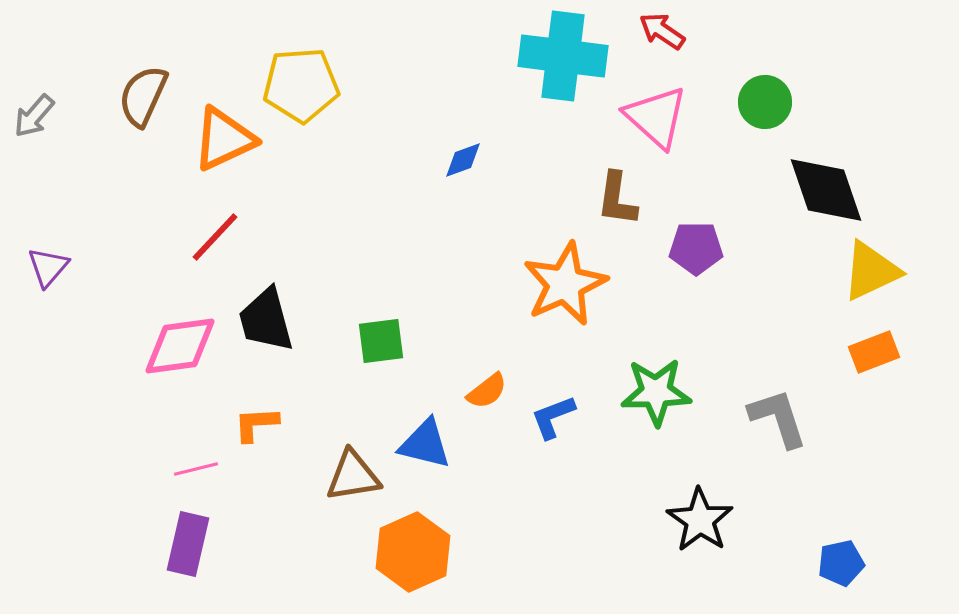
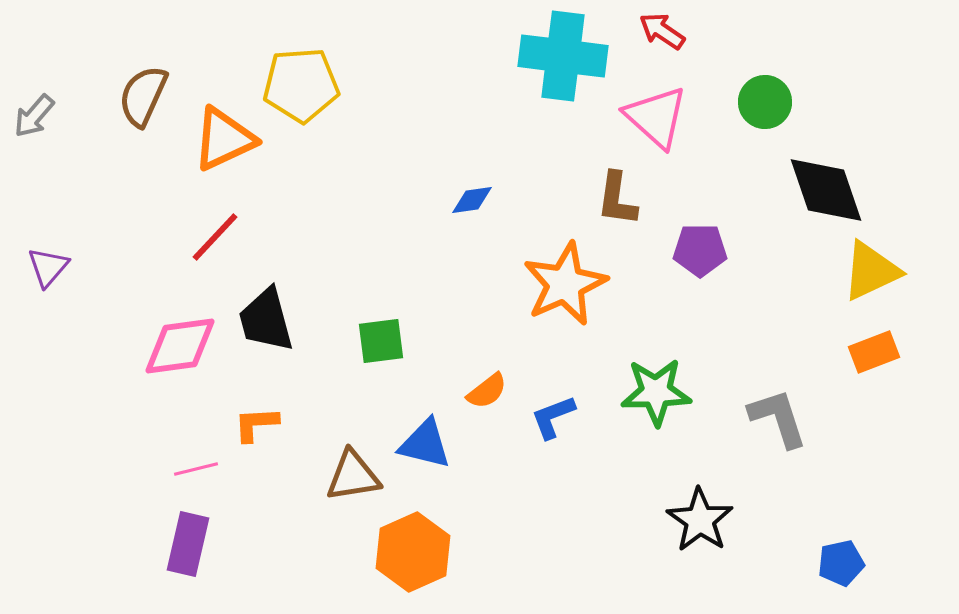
blue diamond: moved 9 px right, 40 px down; rotated 12 degrees clockwise
purple pentagon: moved 4 px right, 2 px down
